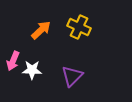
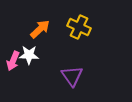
orange arrow: moved 1 px left, 1 px up
white star: moved 3 px left, 15 px up
purple triangle: rotated 20 degrees counterclockwise
